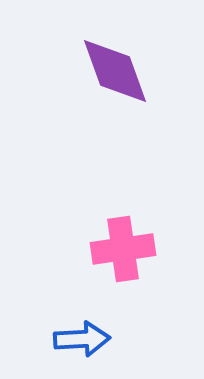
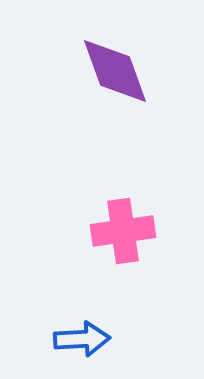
pink cross: moved 18 px up
